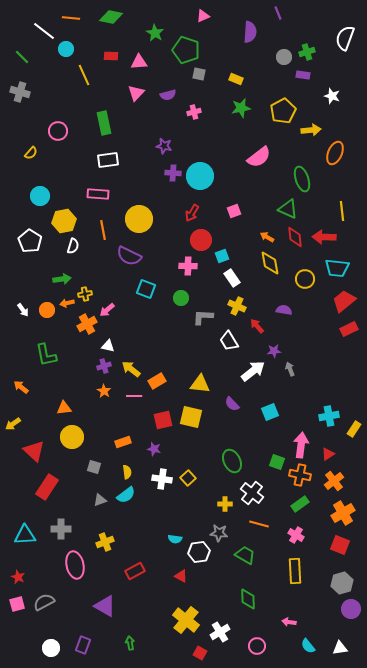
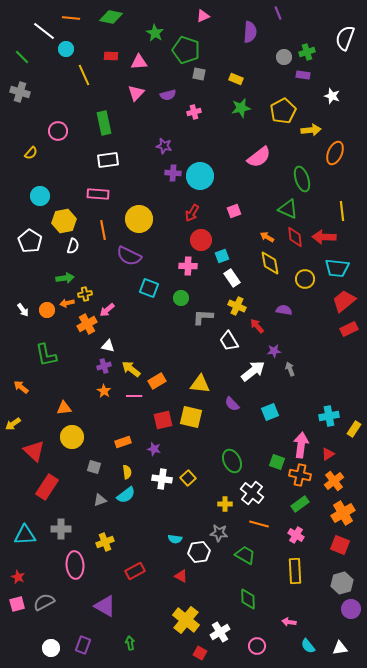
green arrow at (62, 279): moved 3 px right, 1 px up
cyan square at (146, 289): moved 3 px right, 1 px up
pink ellipse at (75, 565): rotated 8 degrees clockwise
